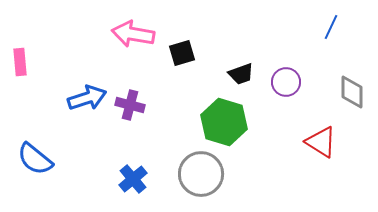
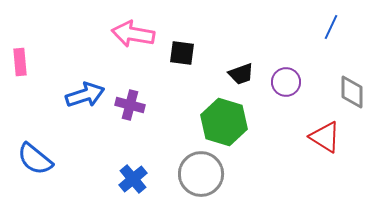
black square: rotated 24 degrees clockwise
blue arrow: moved 2 px left, 3 px up
red triangle: moved 4 px right, 5 px up
